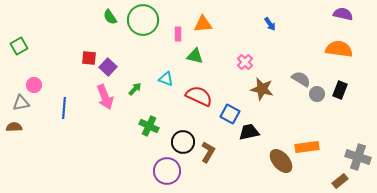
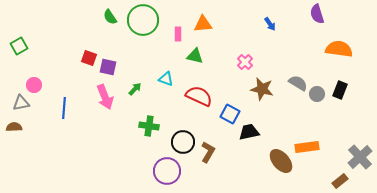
purple semicircle: moved 26 px left; rotated 120 degrees counterclockwise
red square: rotated 14 degrees clockwise
purple square: rotated 30 degrees counterclockwise
gray semicircle: moved 3 px left, 4 px down
green cross: rotated 18 degrees counterclockwise
gray cross: moved 2 px right; rotated 30 degrees clockwise
